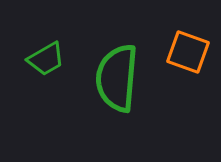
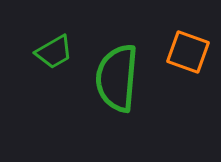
green trapezoid: moved 8 px right, 7 px up
